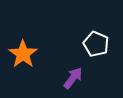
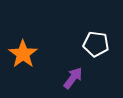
white pentagon: rotated 15 degrees counterclockwise
